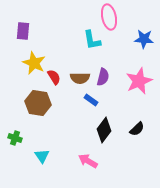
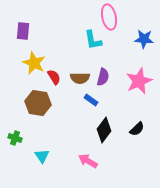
cyan L-shape: moved 1 px right
